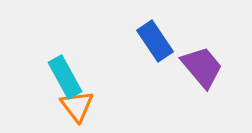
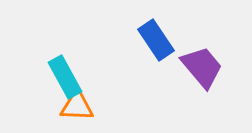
blue rectangle: moved 1 px right, 1 px up
orange triangle: rotated 51 degrees counterclockwise
